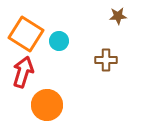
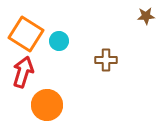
brown star: moved 28 px right
